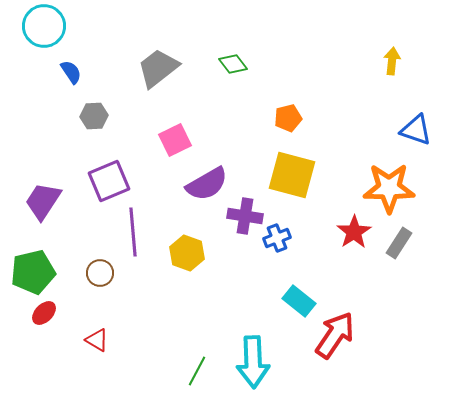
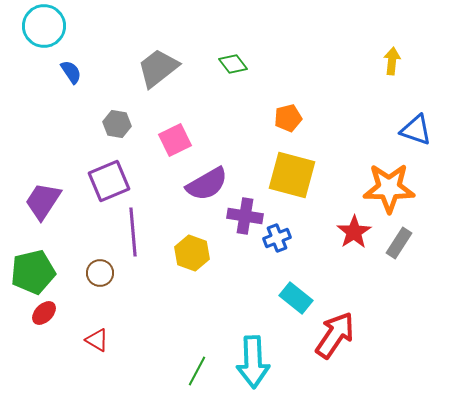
gray hexagon: moved 23 px right, 8 px down; rotated 12 degrees clockwise
yellow hexagon: moved 5 px right
cyan rectangle: moved 3 px left, 3 px up
